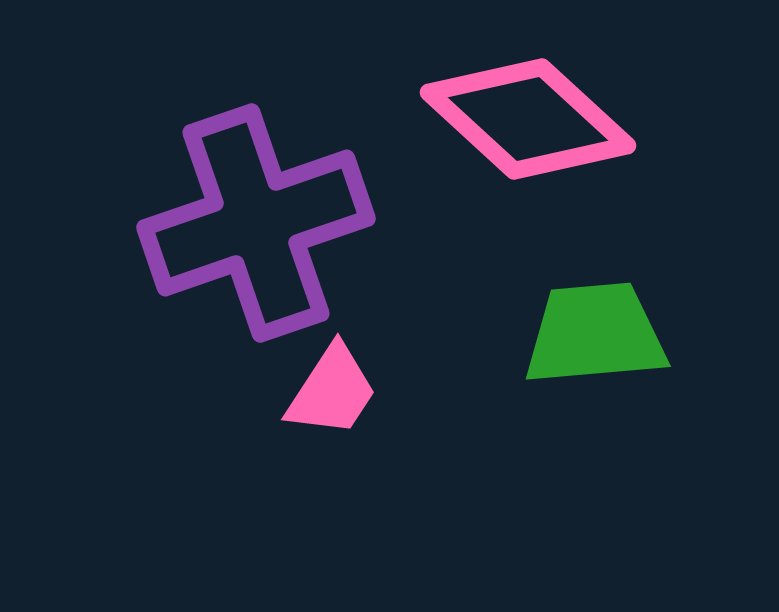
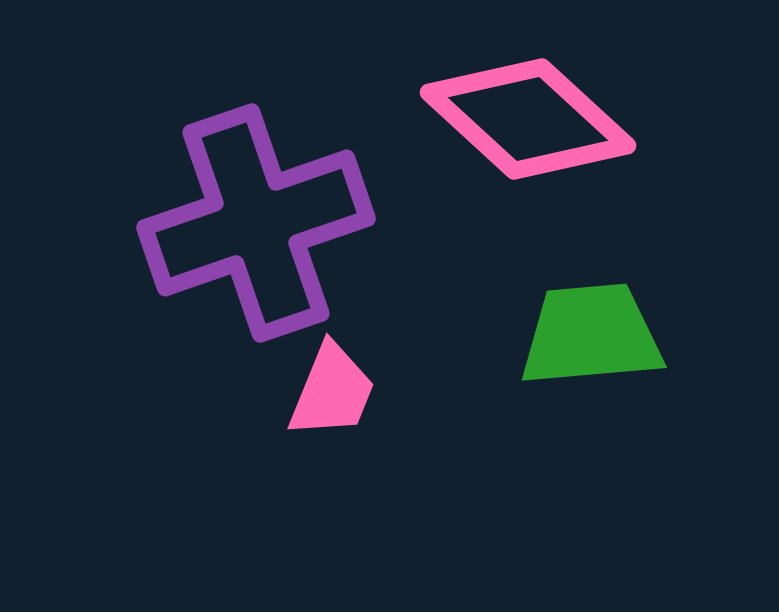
green trapezoid: moved 4 px left, 1 px down
pink trapezoid: rotated 11 degrees counterclockwise
